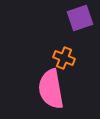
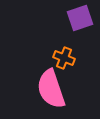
pink semicircle: rotated 9 degrees counterclockwise
